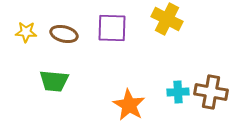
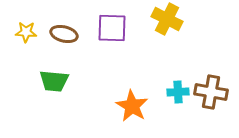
orange star: moved 3 px right, 1 px down
